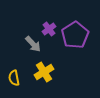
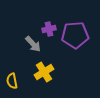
purple cross: rotated 24 degrees clockwise
purple pentagon: rotated 28 degrees clockwise
yellow semicircle: moved 2 px left, 3 px down
